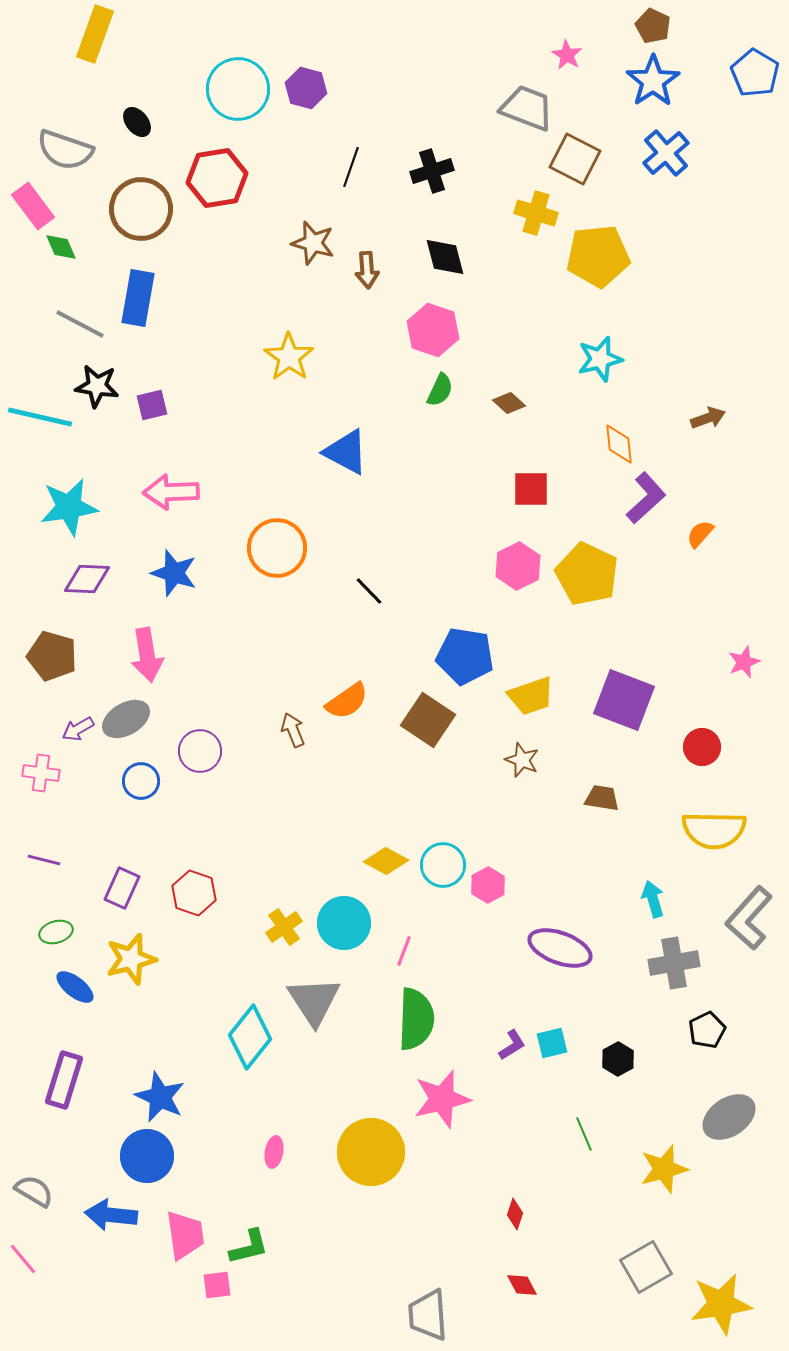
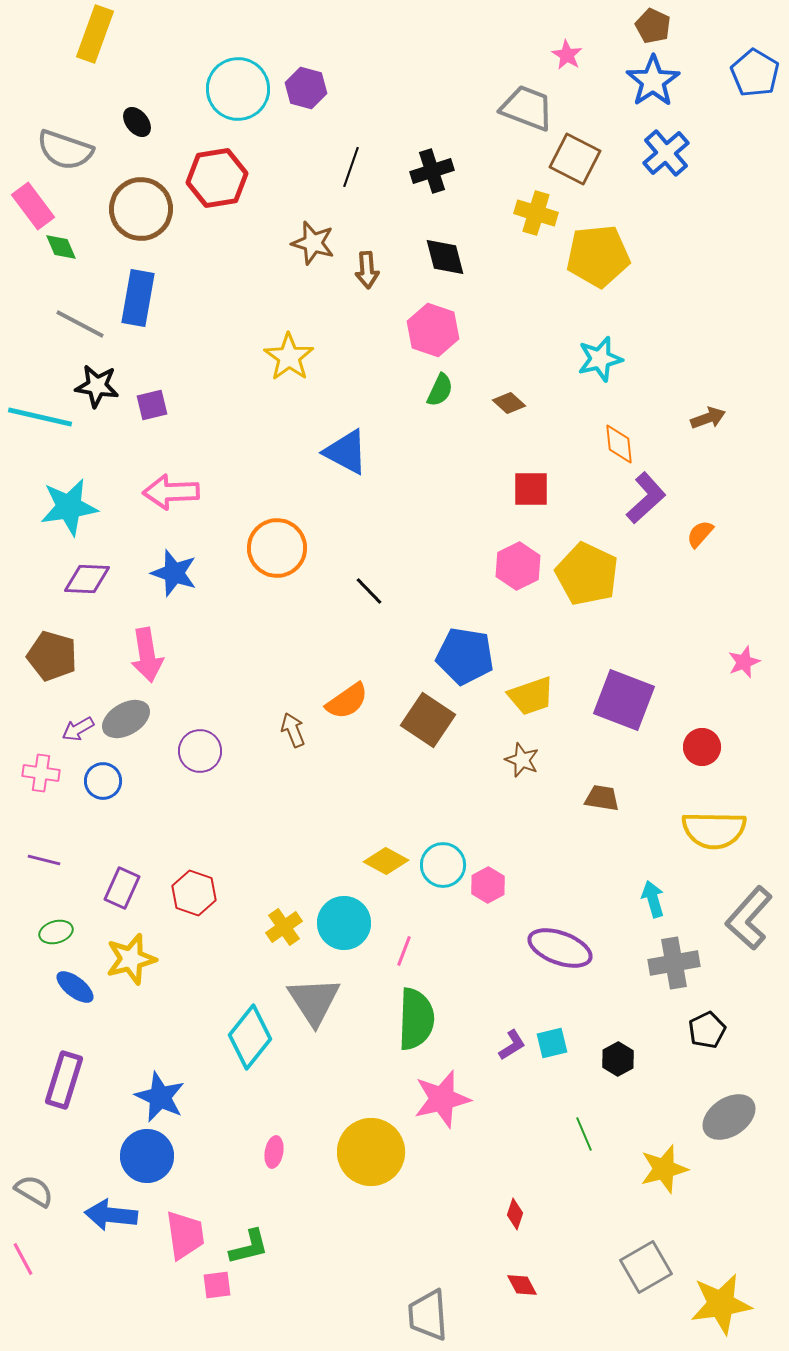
blue circle at (141, 781): moved 38 px left
pink line at (23, 1259): rotated 12 degrees clockwise
